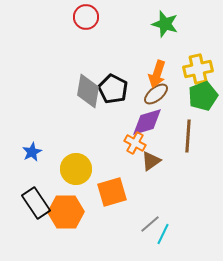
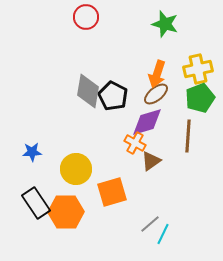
black pentagon: moved 7 px down
green pentagon: moved 3 px left, 2 px down
blue star: rotated 24 degrees clockwise
